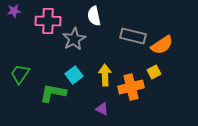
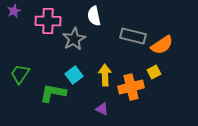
purple star: rotated 16 degrees counterclockwise
